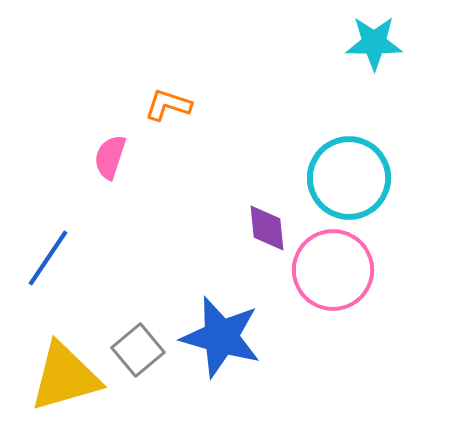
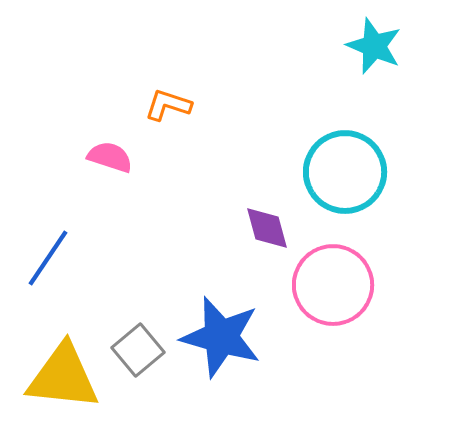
cyan star: moved 3 px down; rotated 22 degrees clockwise
pink semicircle: rotated 90 degrees clockwise
cyan circle: moved 4 px left, 6 px up
purple diamond: rotated 9 degrees counterclockwise
pink circle: moved 15 px down
yellow triangle: moved 2 px left; rotated 22 degrees clockwise
